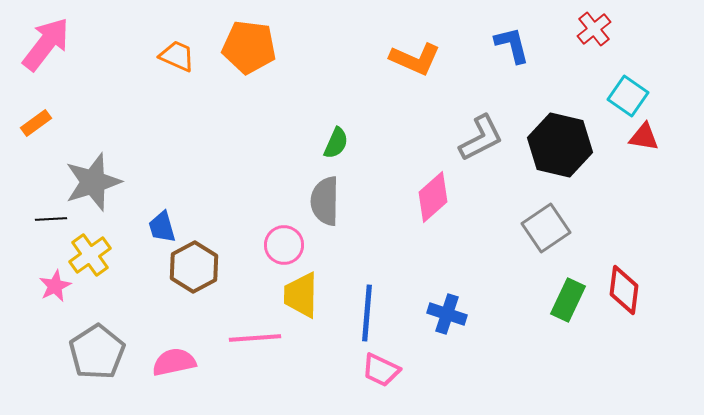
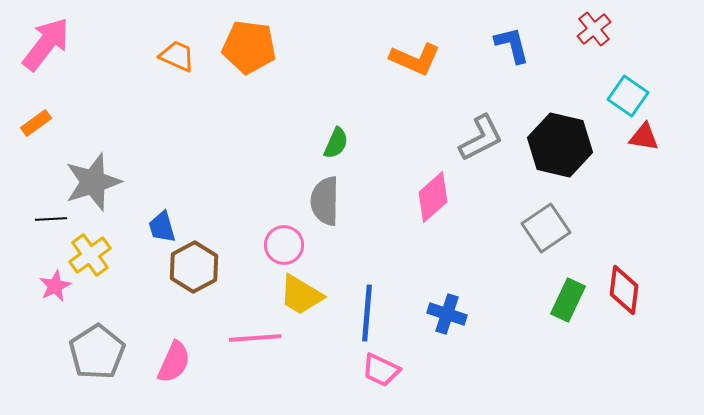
yellow trapezoid: rotated 60 degrees counterclockwise
pink semicircle: rotated 126 degrees clockwise
